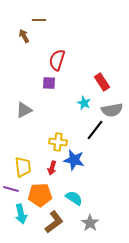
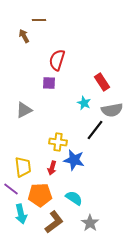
purple line: rotated 21 degrees clockwise
